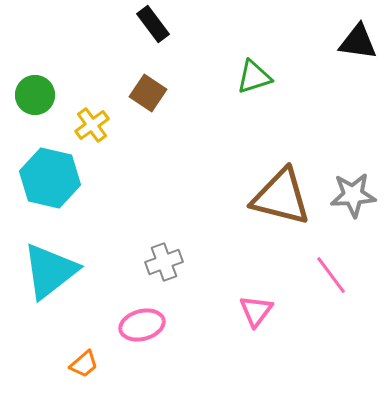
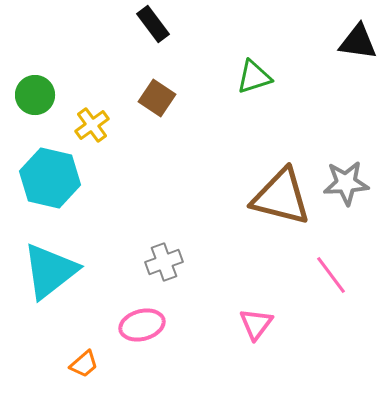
brown square: moved 9 px right, 5 px down
gray star: moved 7 px left, 12 px up
pink triangle: moved 13 px down
